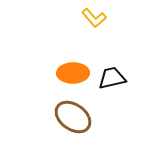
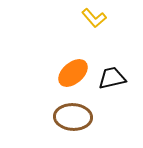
orange ellipse: rotated 40 degrees counterclockwise
brown ellipse: rotated 33 degrees counterclockwise
